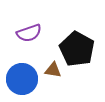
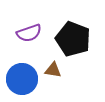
black pentagon: moved 4 px left, 10 px up; rotated 8 degrees counterclockwise
